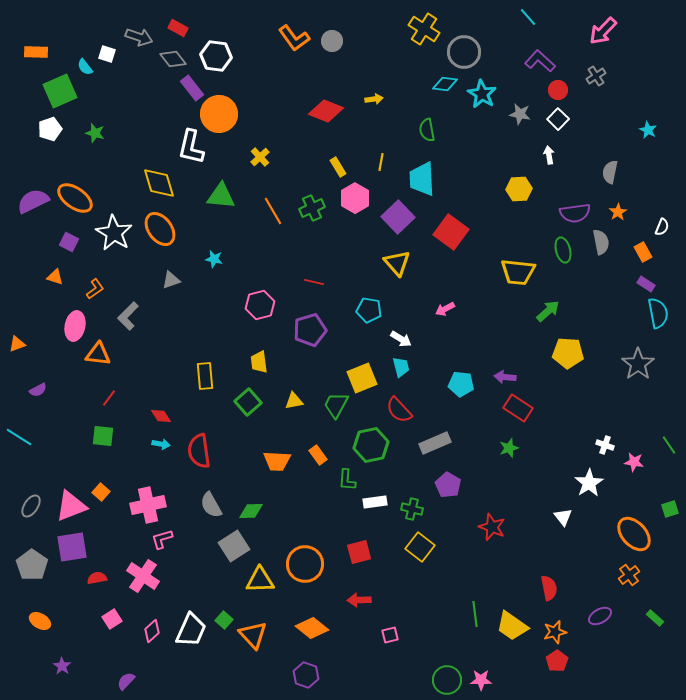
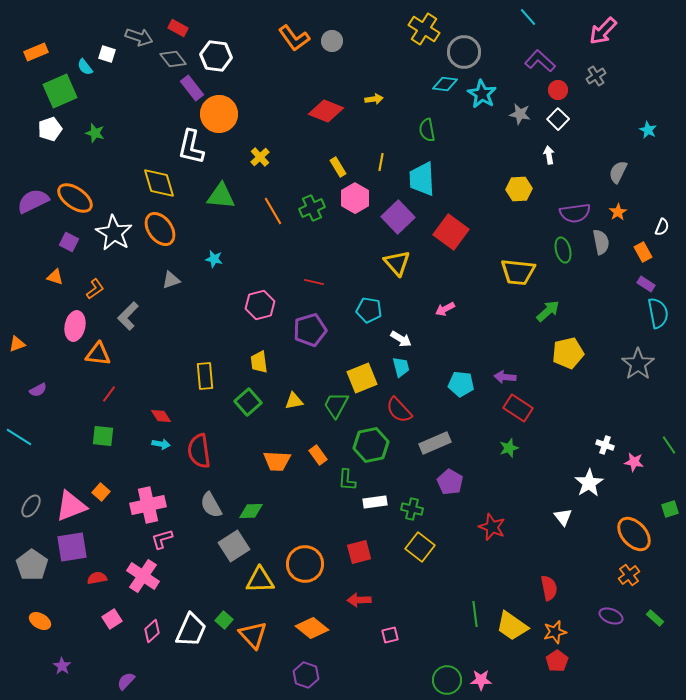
orange rectangle at (36, 52): rotated 25 degrees counterclockwise
gray semicircle at (610, 172): moved 8 px right; rotated 15 degrees clockwise
yellow pentagon at (568, 353): rotated 16 degrees counterclockwise
red line at (109, 398): moved 4 px up
purple pentagon at (448, 485): moved 2 px right, 3 px up
purple ellipse at (600, 616): moved 11 px right; rotated 50 degrees clockwise
